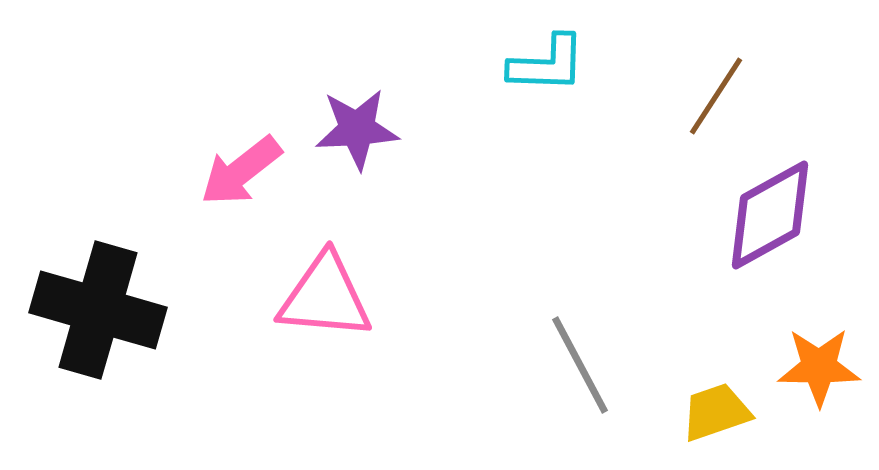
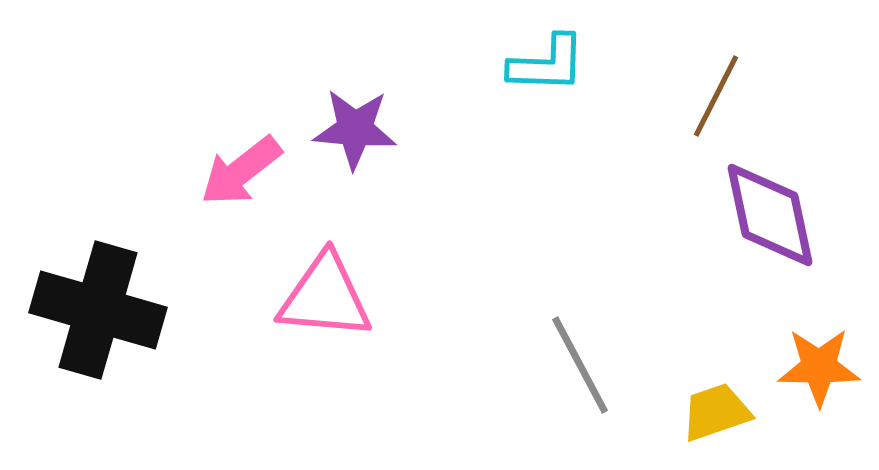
brown line: rotated 6 degrees counterclockwise
purple star: moved 2 px left; rotated 8 degrees clockwise
purple diamond: rotated 73 degrees counterclockwise
